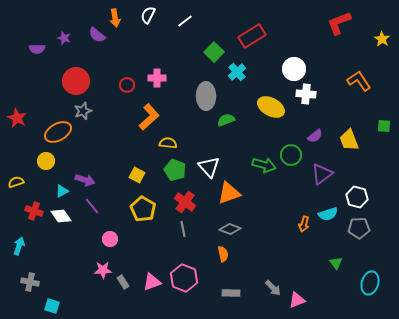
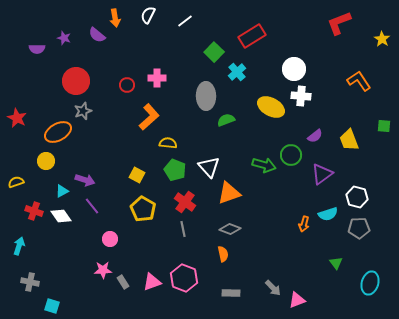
white cross at (306, 94): moved 5 px left, 2 px down
